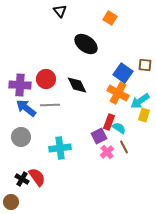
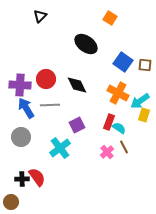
black triangle: moved 20 px left, 5 px down; rotated 24 degrees clockwise
blue square: moved 11 px up
blue arrow: rotated 20 degrees clockwise
purple square: moved 22 px left, 11 px up
cyan cross: rotated 30 degrees counterclockwise
black cross: rotated 32 degrees counterclockwise
